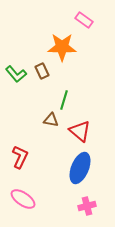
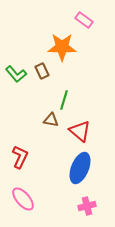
pink ellipse: rotated 15 degrees clockwise
